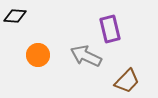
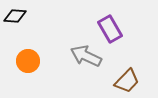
purple rectangle: rotated 16 degrees counterclockwise
orange circle: moved 10 px left, 6 px down
